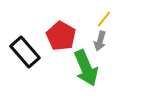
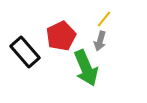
red pentagon: rotated 16 degrees clockwise
